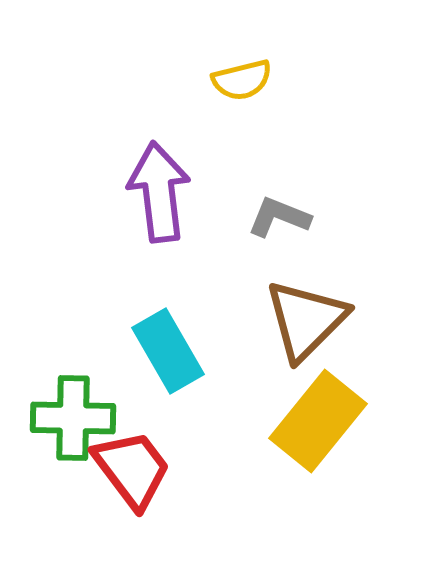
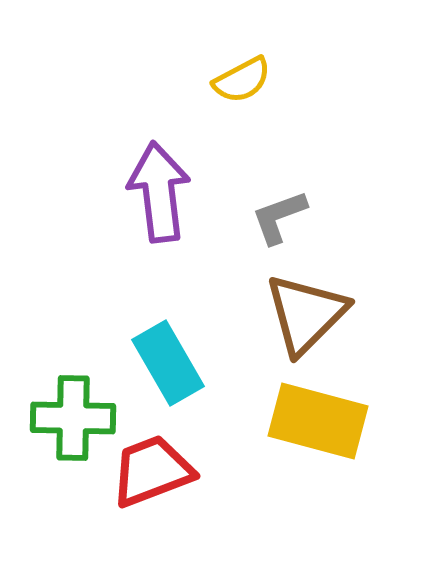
yellow semicircle: rotated 14 degrees counterclockwise
gray L-shape: rotated 42 degrees counterclockwise
brown triangle: moved 6 px up
cyan rectangle: moved 12 px down
yellow rectangle: rotated 66 degrees clockwise
red trapezoid: moved 20 px right, 2 px down; rotated 74 degrees counterclockwise
